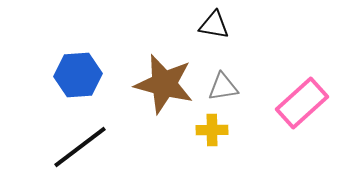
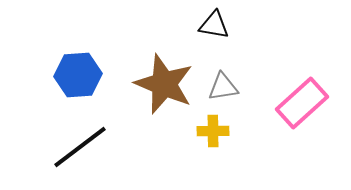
brown star: rotated 8 degrees clockwise
yellow cross: moved 1 px right, 1 px down
